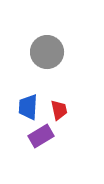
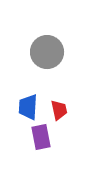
purple rectangle: moved 1 px down; rotated 70 degrees counterclockwise
